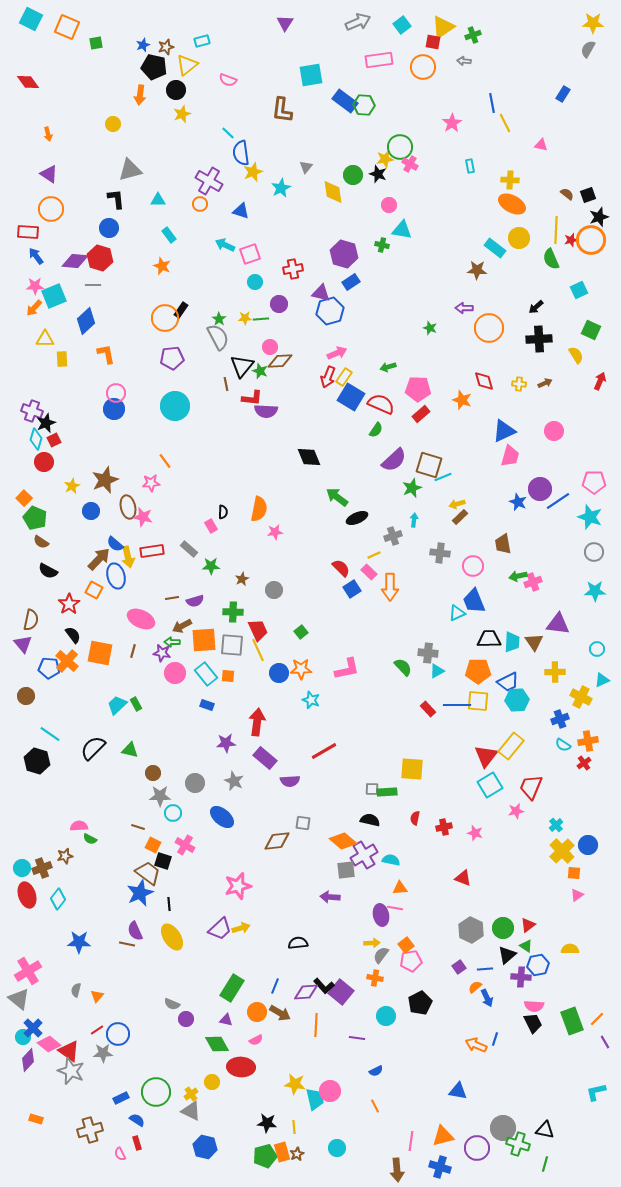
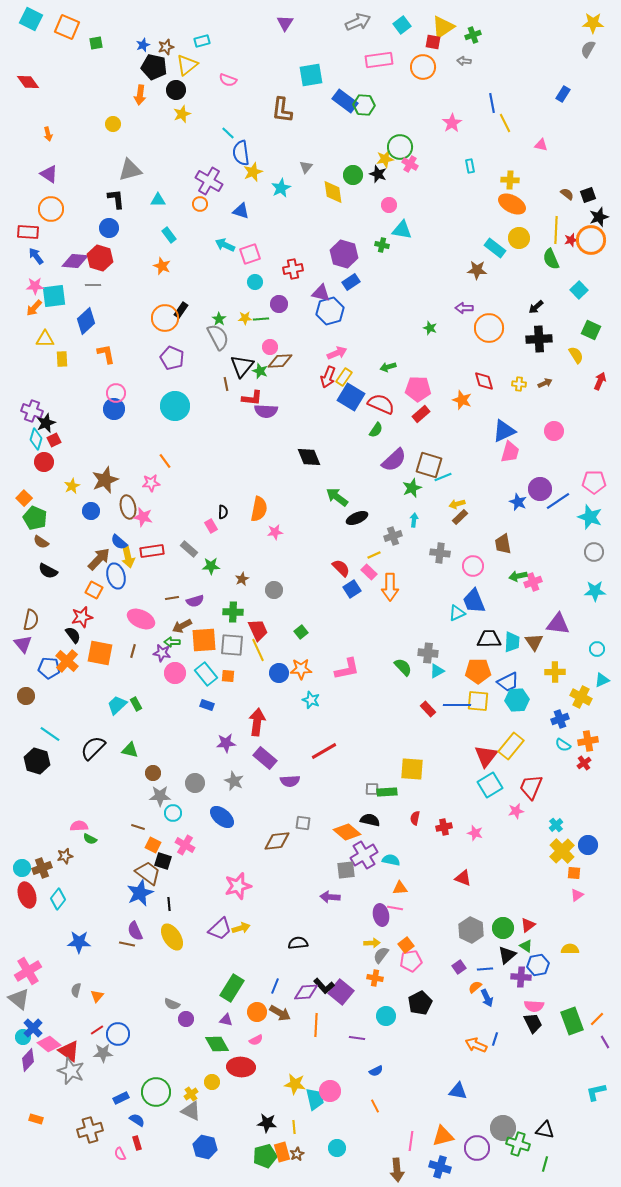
cyan square at (579, 290): rotated 18 degrees counterclockwise
cyan square at (54, 296): rotated 15 degrees clockwise
purple pentagon at (172, 358): rotated 30 degrees clockwise
pink trapezoid at (510, 456): moved 4 px up
blue semicircle at (115, 544): moved 4 px right, 2 px up
red star at (69, 604): moved 13 px right, 13 px down; rotated 20 degrees clockwise
orange diamond at (343, 841): moved 4 px right, 9 px up
